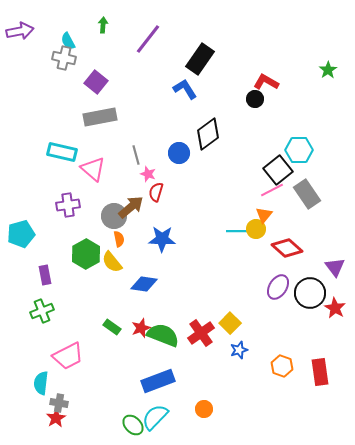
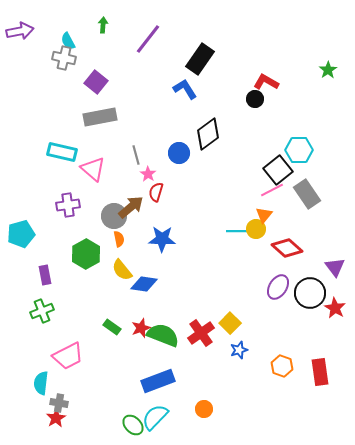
pink star at (148, 174): rotated 14 degrees clockwise
yellow semicircle at (112, 262): moved 10 px right, 8 px down
